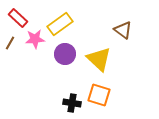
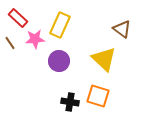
yellow rectangle: moved 1 px down; rotated 30 degrees counterclockwise
brown triangle: moved 1 px left, 1 px up
brown line: rotated 64 degrees counterclockwise
purple circle: moved 6 px left, 7 px down
yellow triangle: moved 5 px right
orange square: moved 1 px left, 1 px down
black cross: moved 2 px left, 1 px up
